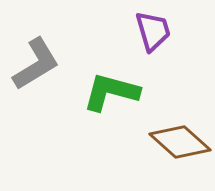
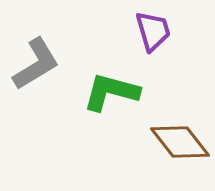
brown diamond: rotated 10 degrees clockwise
